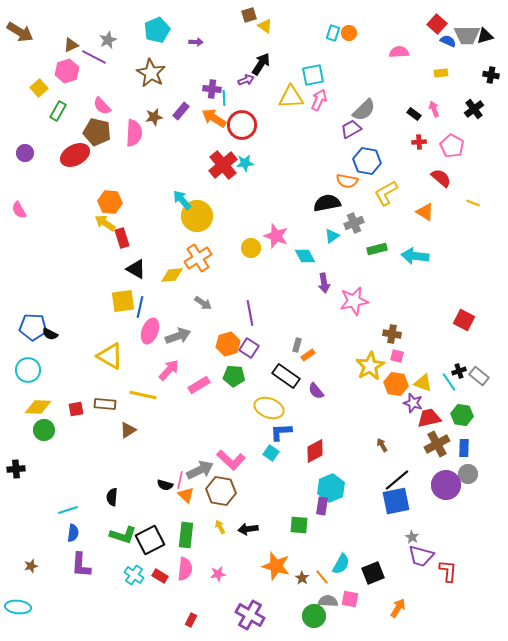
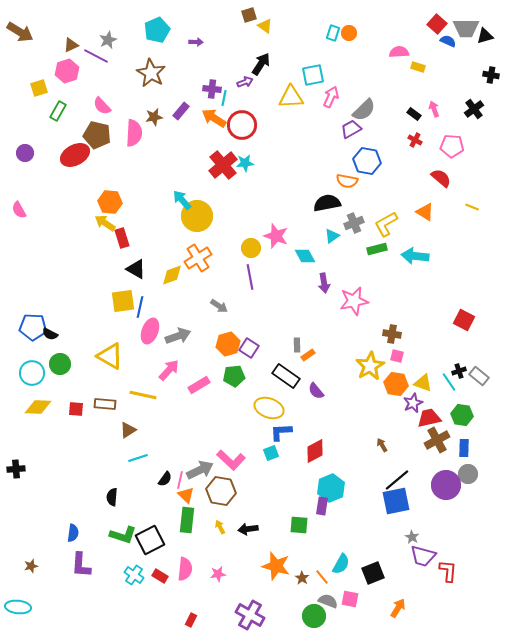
gray trapezoid at (467, 35): moved 1 px left, 7 px up
purple line at (94, 57): moved 2 px right, 1 px up
yellow rectangle at (441, 73): moved 23 px left, 6 px up; rotated 24 degrees clockwise
purple arrow at (246, 80): moved 1 px left, 2 px down
yellow square at (39, 88): rotated 24 degrees clockwise
cyan line at (224, 98): rotated 14 degrees clockwise
pink arrow at (319, 100): moved 12 px right, 3 px up
brown pentagon at (97, 132): moved 3 px down
red cross at (419, 142): moved 4 px left, 2 px up; rotated 32 degrees clockwise
pink pentagon at (452, 146): rotated 25 degrees counterclockwise
yellow L-shape at (386, 193): moved 31 px down
yellow line at (473, 203): moved 1 px left, 4 px down
yellow diamond at (172, 275): rotated 15 degrees counterclockwise
gray arrow at (203, 303): moved 16 px right, 3 px down
purple line at (250, 313): moved 36 px up
gray rectangle at (297, 345): rotated 16 degrees counterclockwise
cyan circle at (28, 370): moved 4 px right, 3 px down
green pentagon at (234, 376): rotated 10 degrees counterclockwise
purple star at (413, 403): rotated 30 degrees clockwise
red square at (76, 409): rotated 14 degrees clockwise
green circle at (44, 430): moved 16 px right, 66 px up
brown cross at (437, 444): moved 4 px up
cyan square at (271, 453): rotated 35 degrees clockwise
black semicircle at (165, 485): moved 6 px up; rotated 70 degrees counterclockwise
cyan line at (68, 510): moved 70 px right, 52 px up
green rectangle at (186, 535): moved 1 px right, 15 px up
purple trapezoid at (421, 556): moved 2 px right
gray semicircle at (328, 601): rotated 18 degrees clockwise
